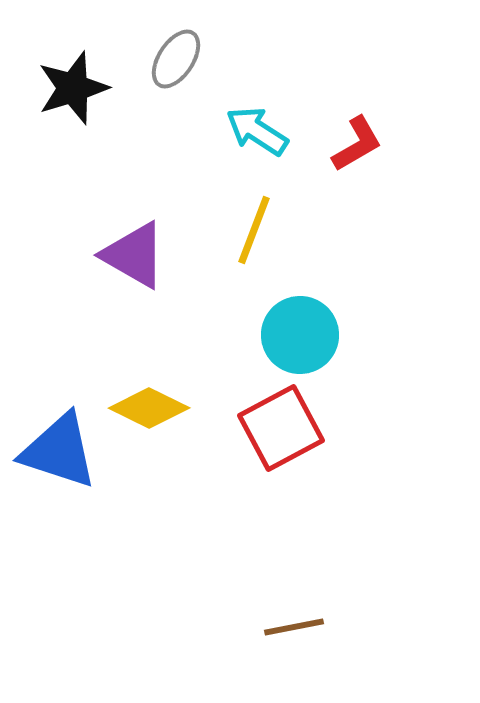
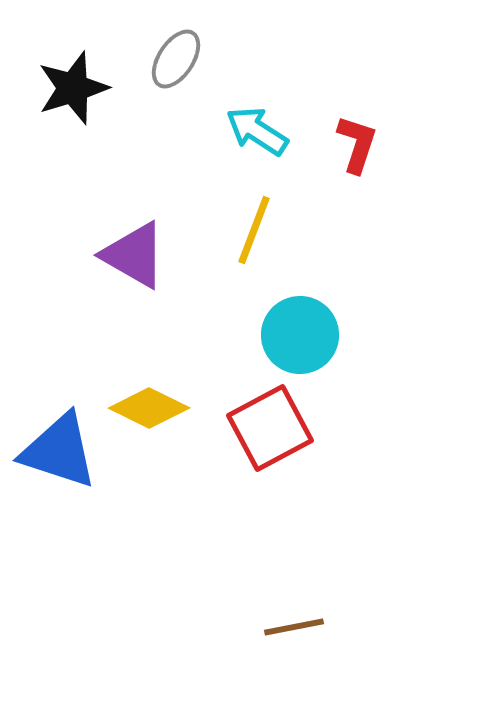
red L-shape: rotated 42 degrees counterclockwise
red square: moved 11 px left
